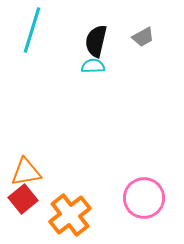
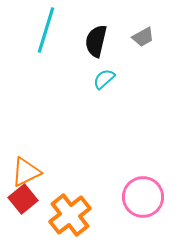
cyan line: moved 14 px right
cyan semicircle: moved 11 px right, 13 px down; rotated 40 degrees counterclockwise
orange triangle: rotated 16 degrees counterclockwise
pink circle: moved 1 px left, 1 px up
